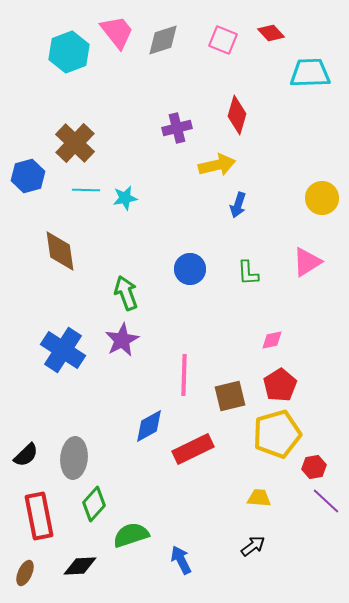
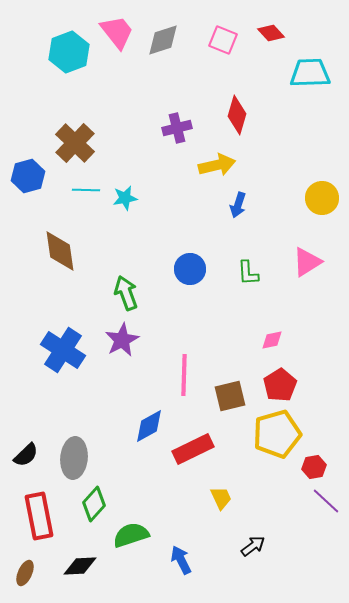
yellow trapezoid at (259, 498): moved 38 px left; rotated 60 degrees clockwise
